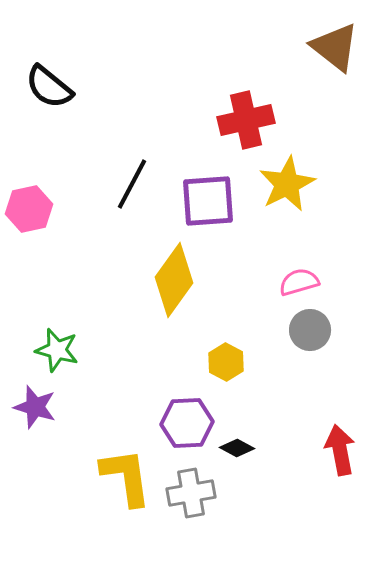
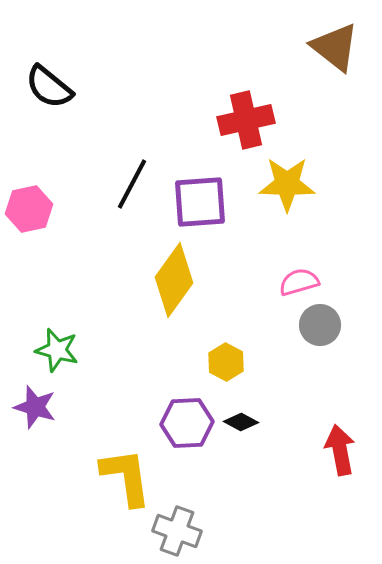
yellow star: rotated 28 degrees clockwise
purple square: moved 8 px left, 1 px down
gray circle: moved 10 px right, 5 px up
black diamond: moved 4 px right, 26 px up
gray cross: moved 14 px left, 38 px down; rotated 30 degrees clockwise
